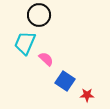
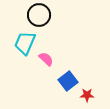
blue square: moved 3 px right; rotated 18 degrees clockwise
